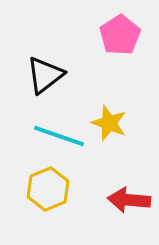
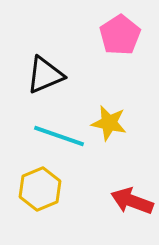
black triangle: rotated 15 degrees clockwise
yellow star: rotated 9 degrees counterclockwise
yellow hexagon: moved 8 px left
red arrow: moved 3 px right, 1 px down; rotated 15 degrees clockwise
